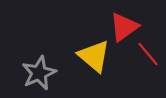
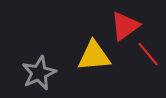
red triangle: moved 1 px right, 1 px up
yellow triangle: rotated 45 degrees counterclockwise
